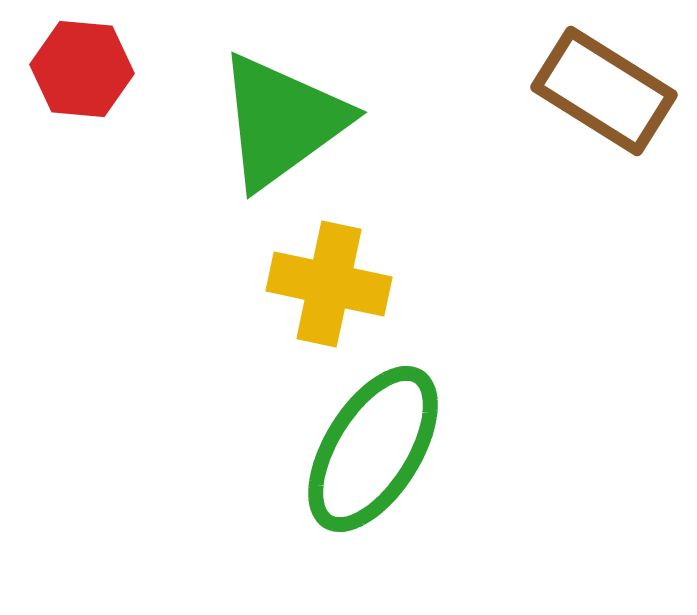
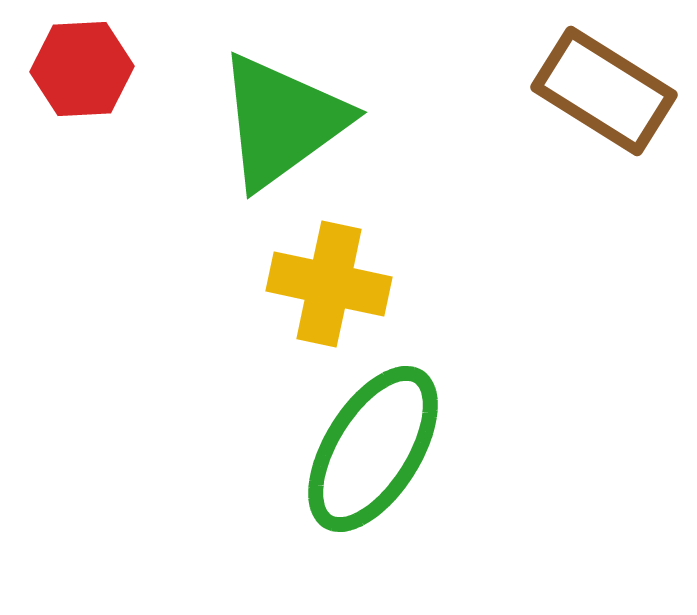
red hexagon: rotated 8 degrees counterclockwise
